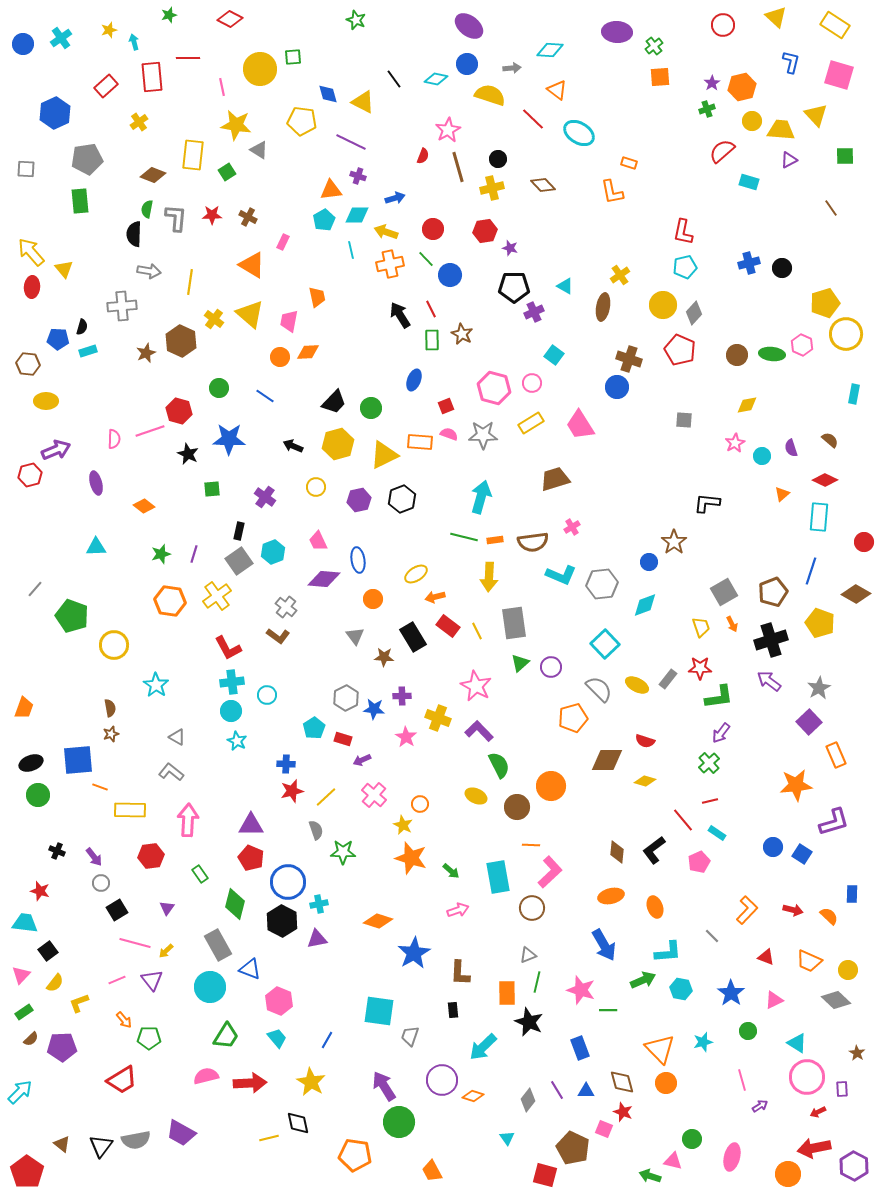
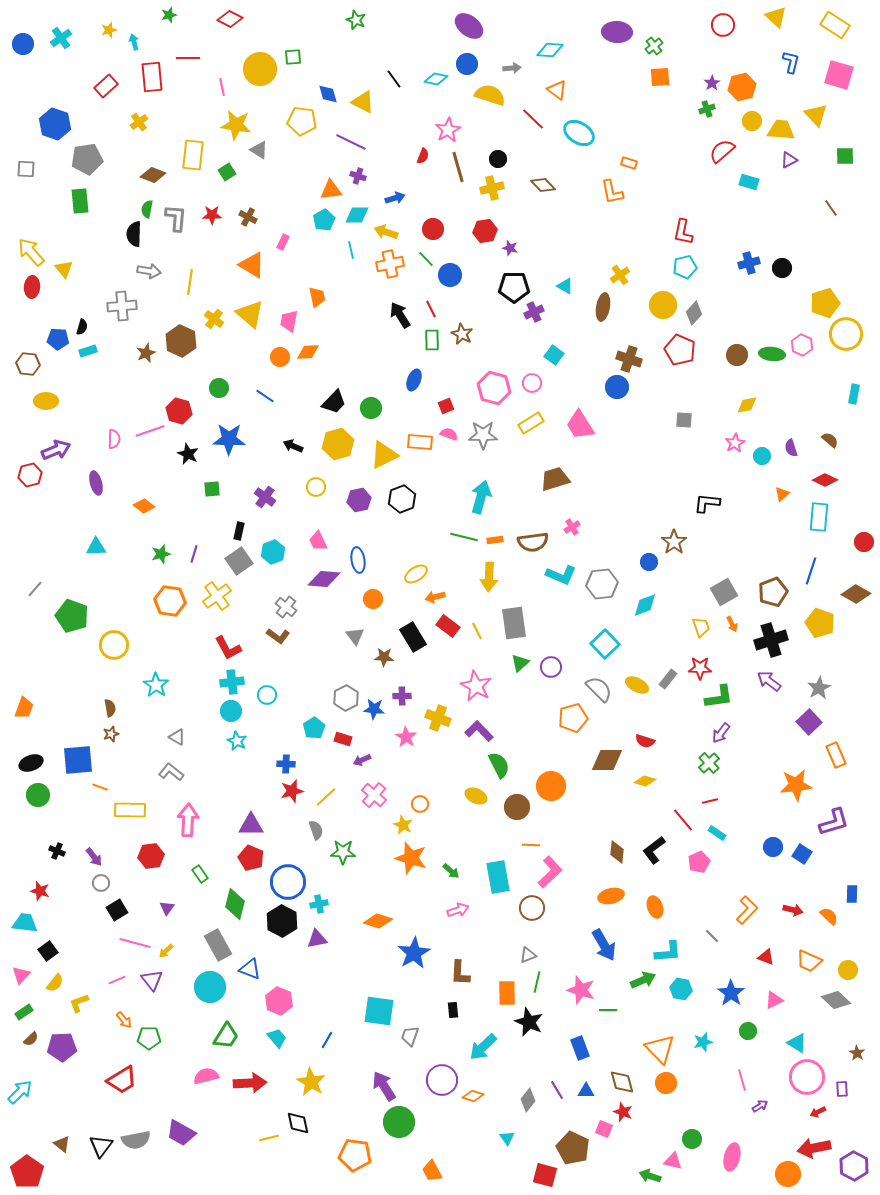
blue hexagon at (55, 113): moved 11 px down; rotated 16 degrees counterclockwise
